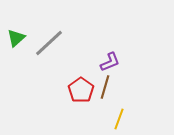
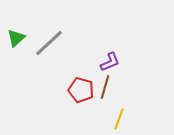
red pentagon: rotated 20 degrees counterclockwise
